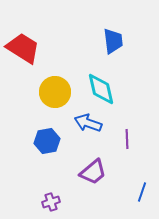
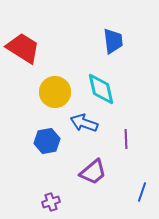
blue arrow: moved 4 px left
purple line: moved 1 px left
